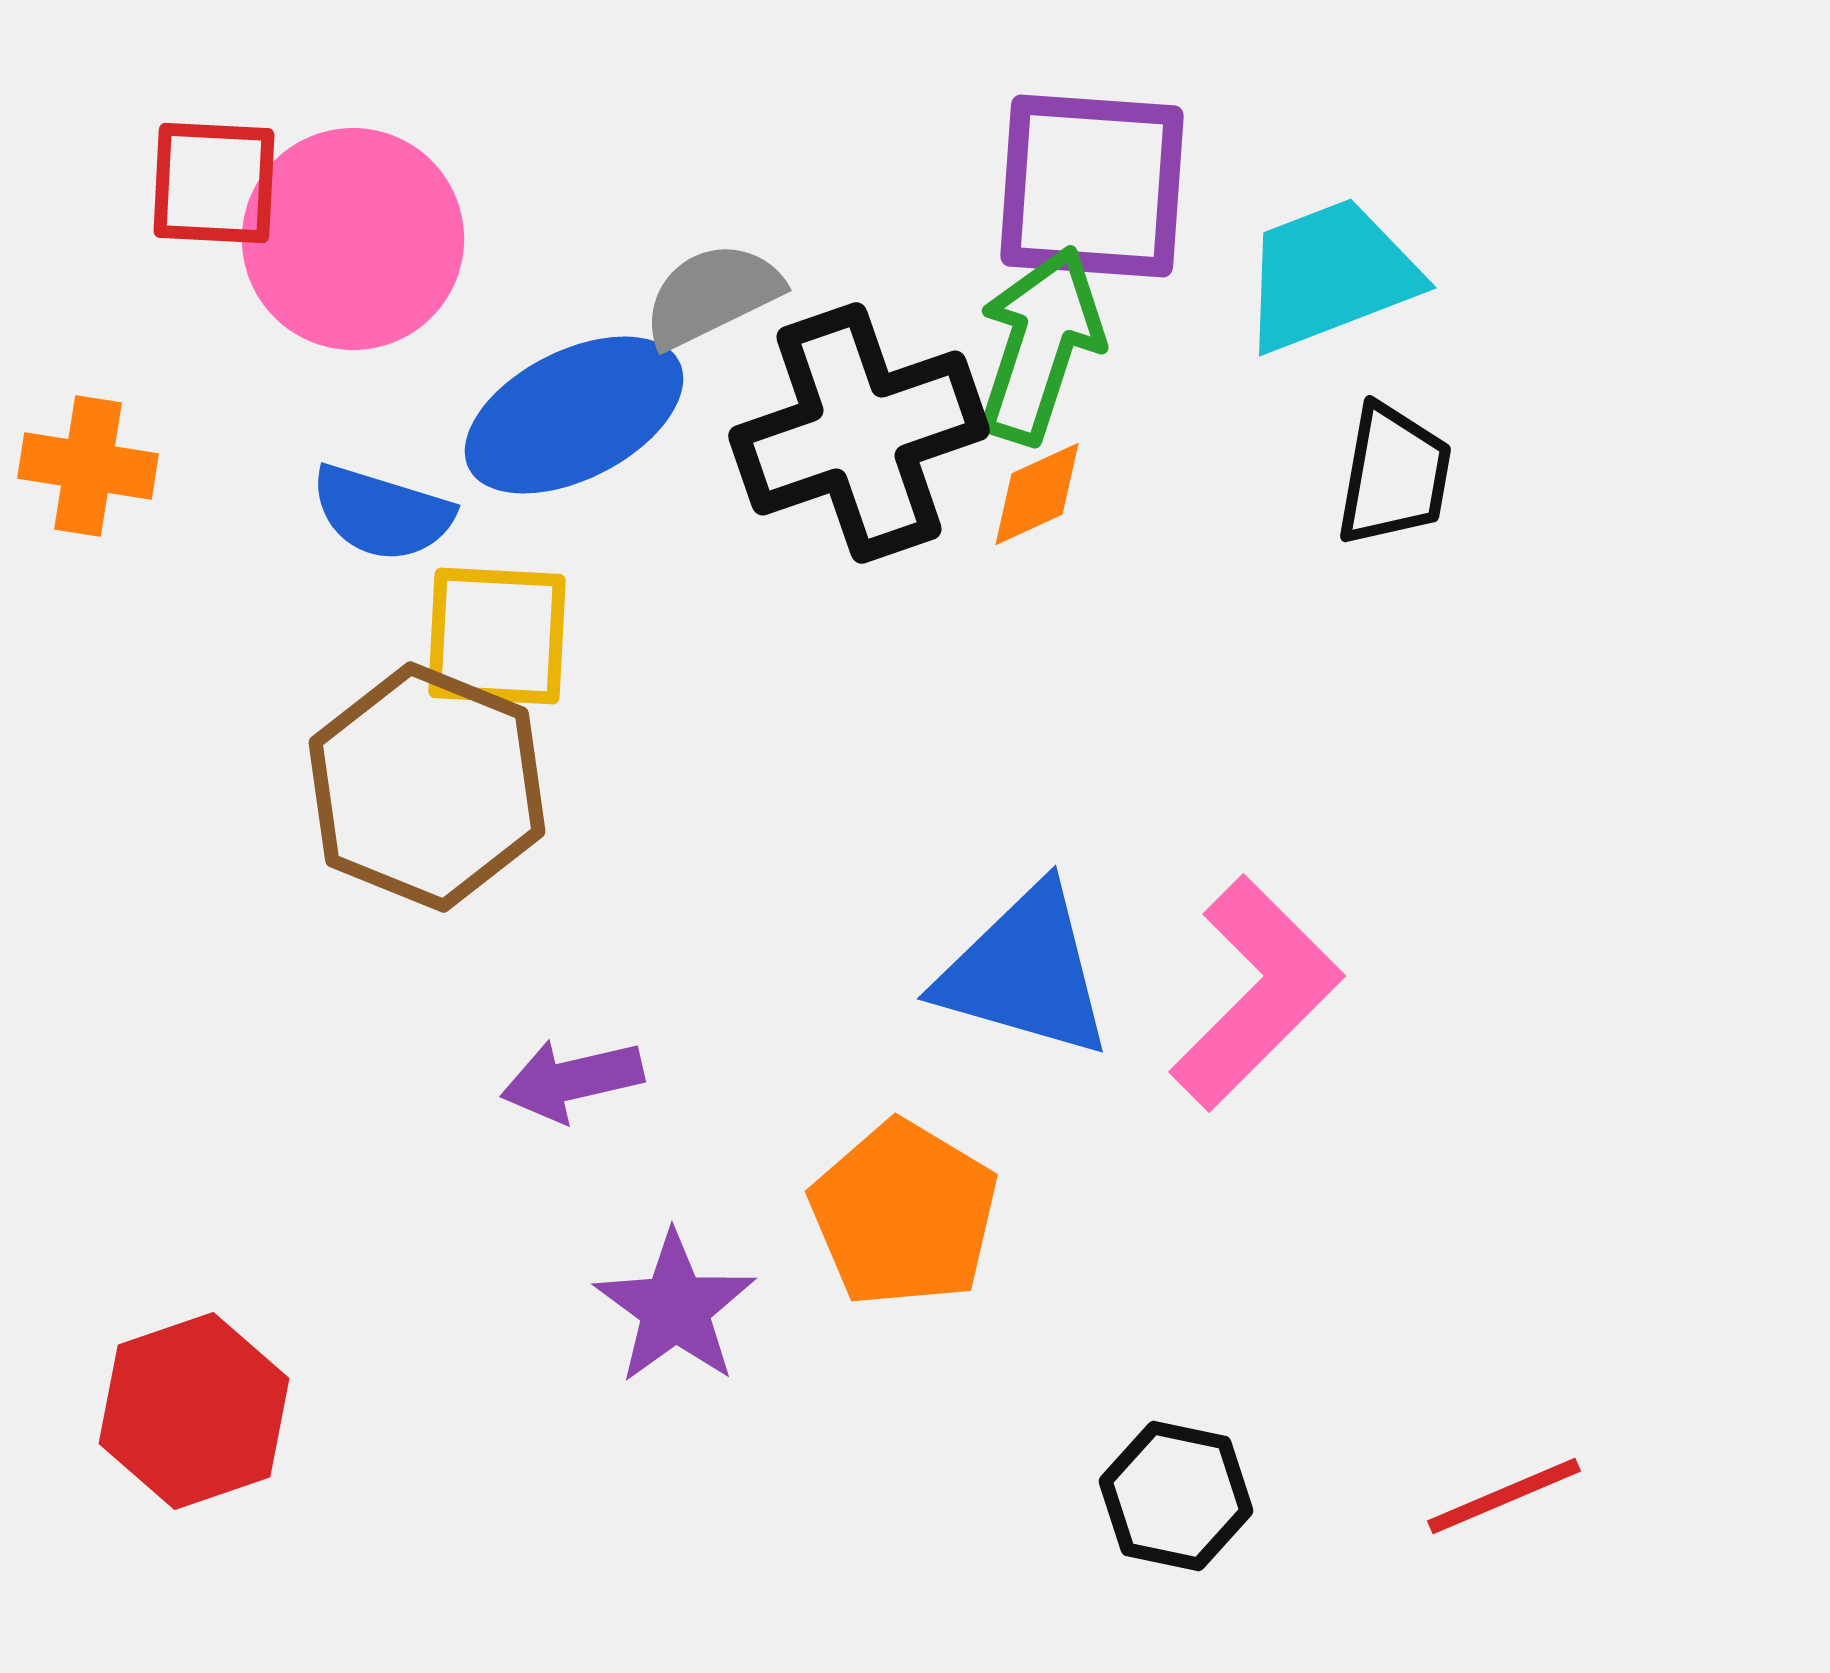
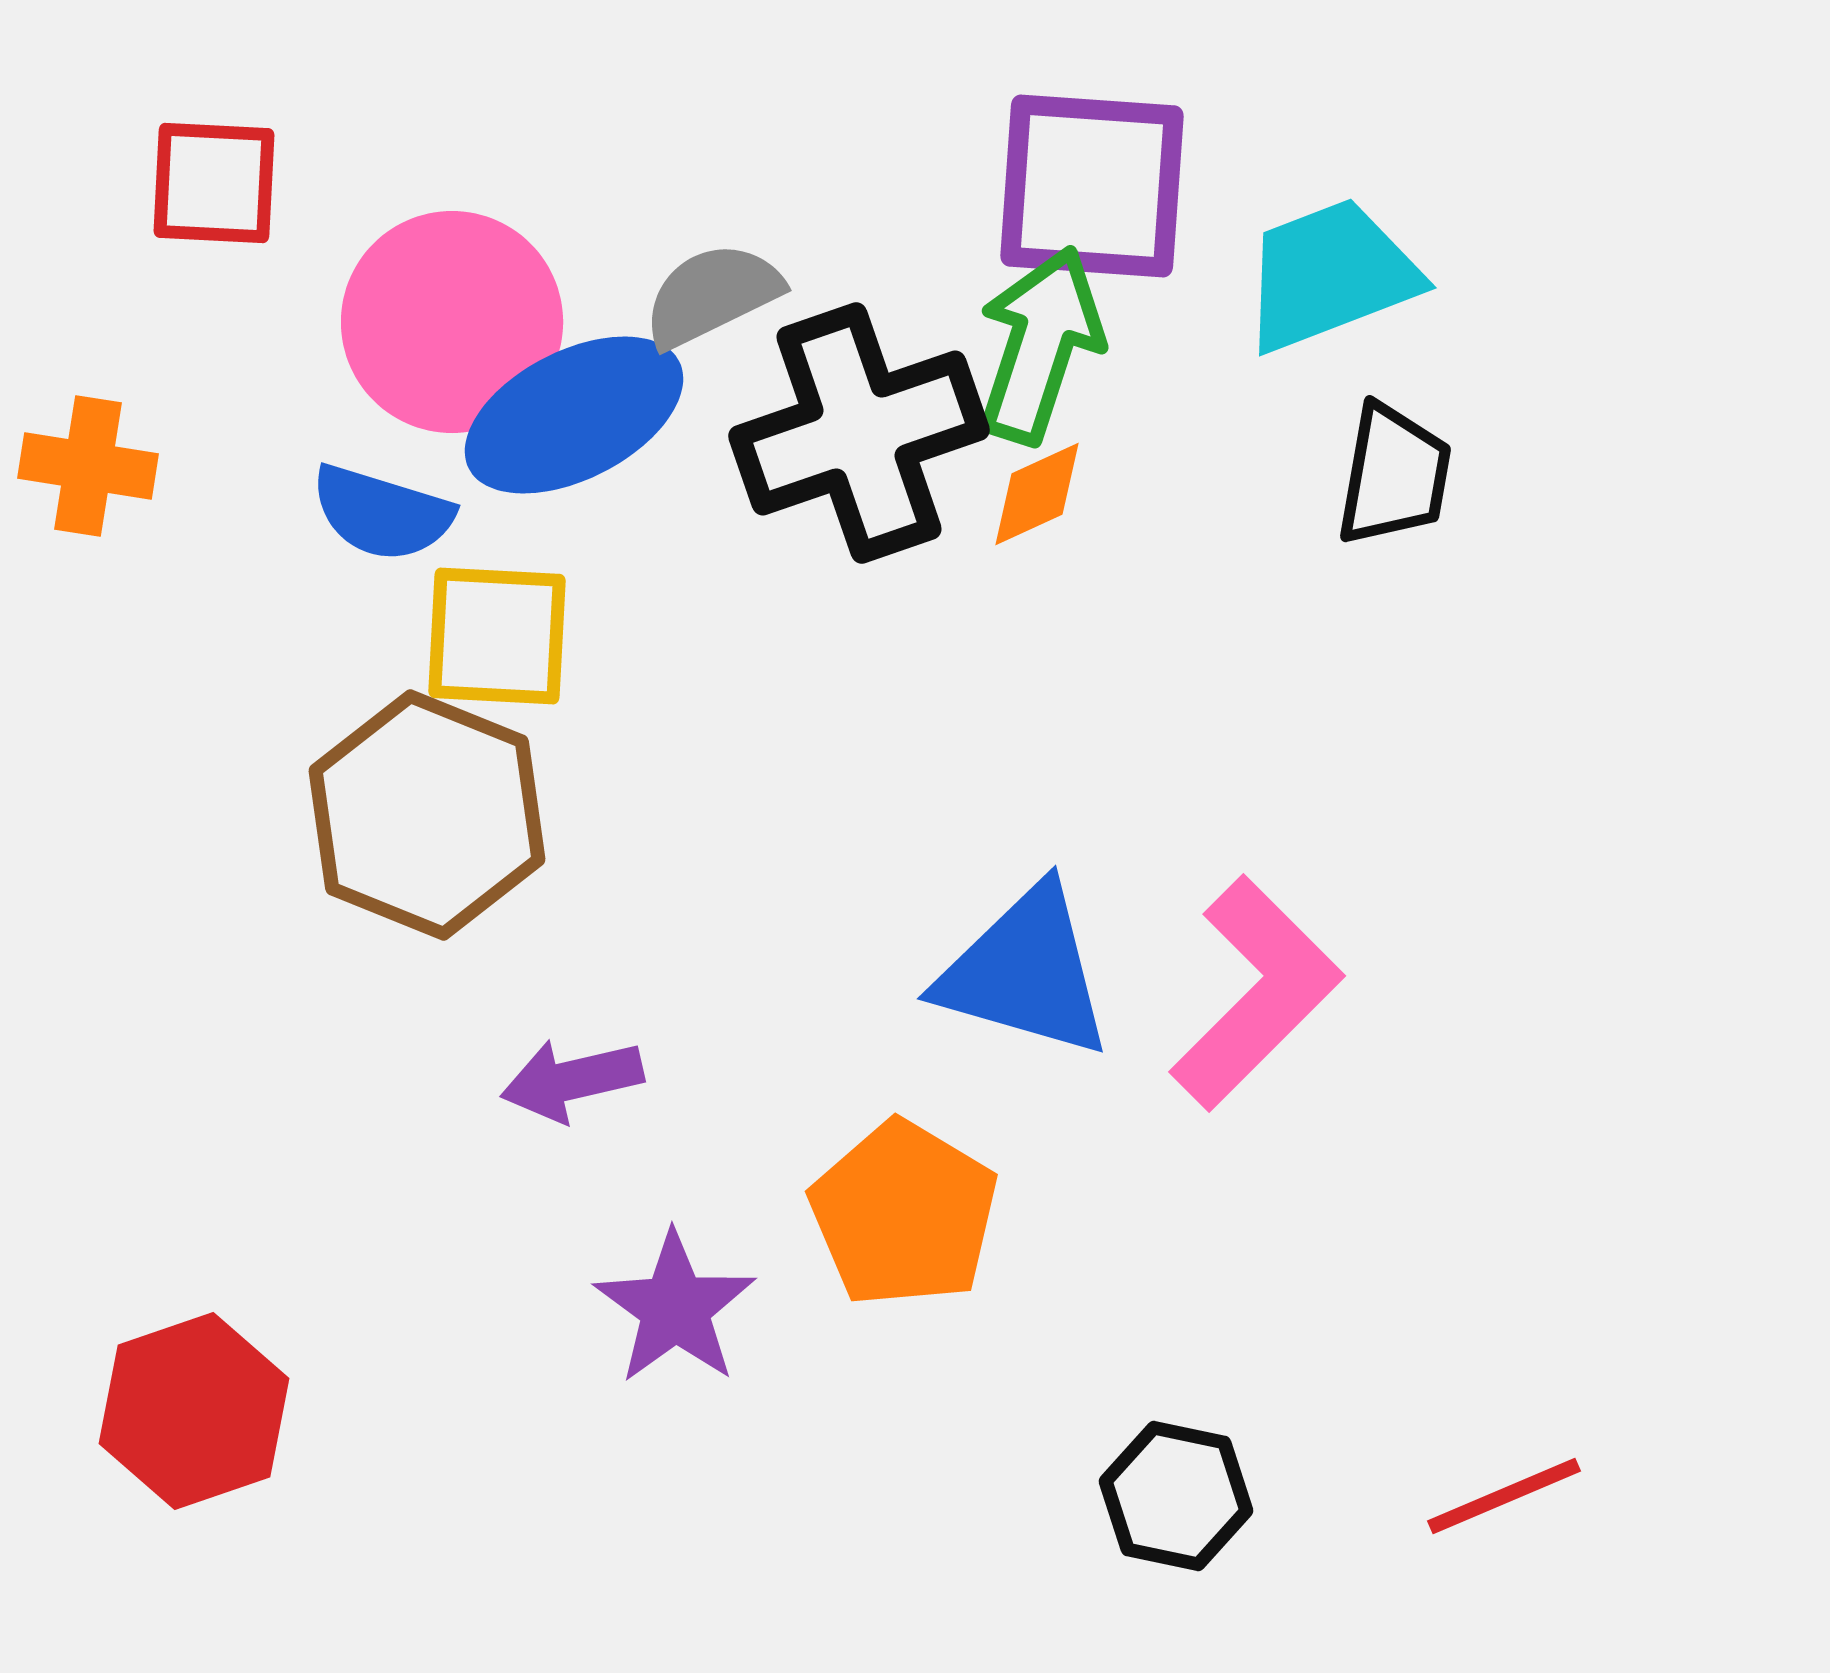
pink circle: moved 99 px right, 83 px down
brown hexagon: moved 28 px down
